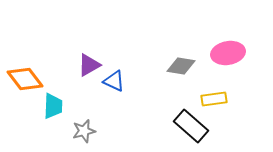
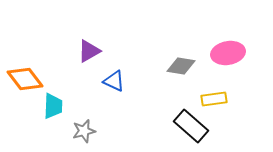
purple triangle: moved 14 px up
